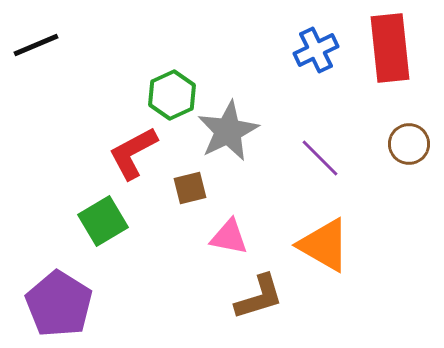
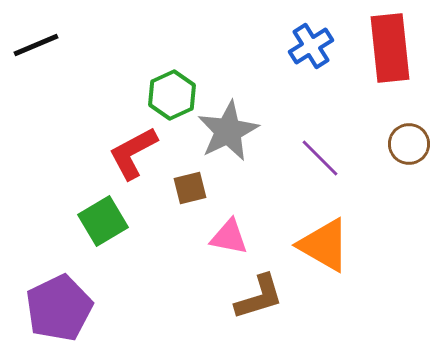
blue cross: moved 5 px left, 4 px up; rotated 6 degrees counterclockwise
purple pentagon: moved 4 px down; rotated 14 degrees clockwise
